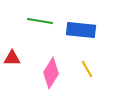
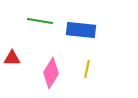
yellow line: rotated 42 degrees clockwise
